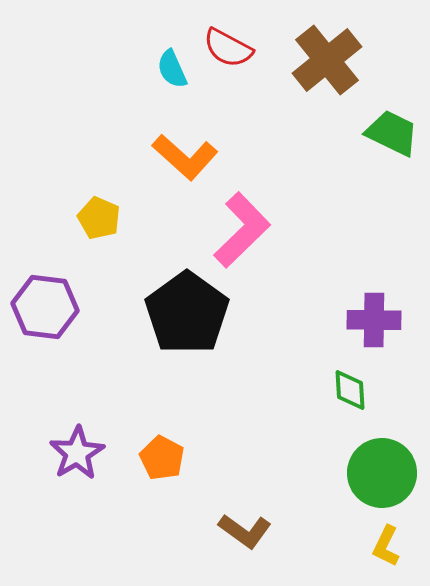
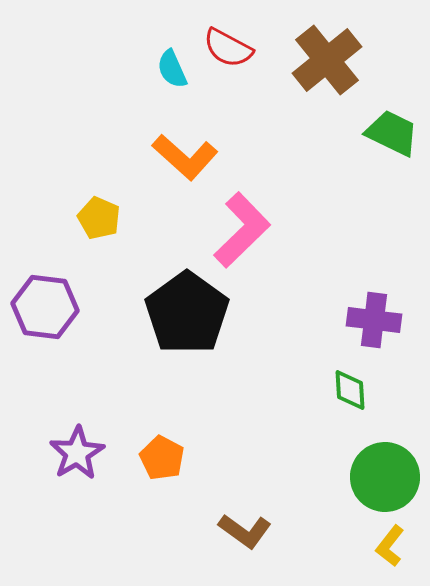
purple cross: rotated 6 degrees clockwise
green circle: moved 3 px right, 4 px down
yellow L-shape: moved 4 px right; rotated 12 degrees clockwise
